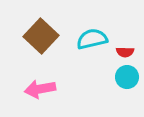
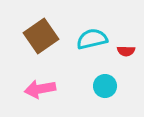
brown square: rotated 12 degrees clockwise
red semicircle: moved 1 px right, 1 px up
cyan circle: moved 22 px left, 9 px down
